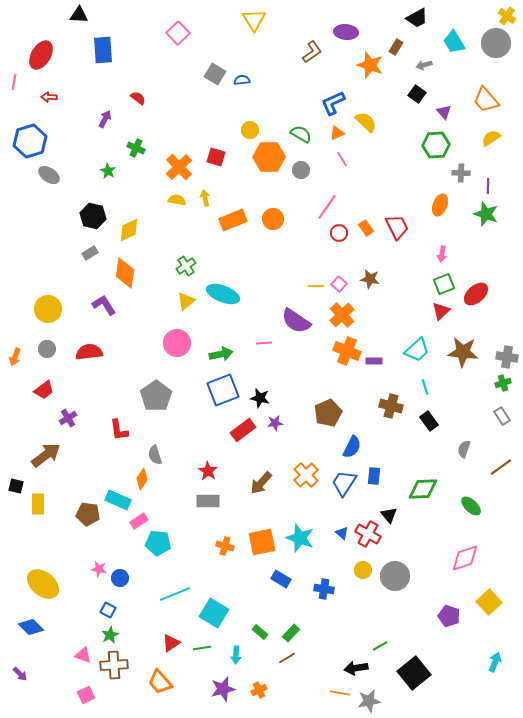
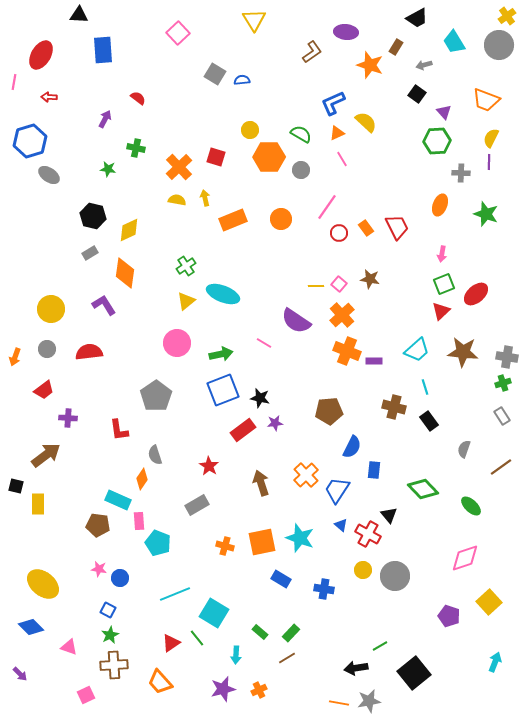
yellow cross at (507, 16): rotated 18 degrees clockwise
gray circle at (496, 43): moved 3 px right, 2 px down
orange trapezoid at (486, 100): rotated 28 degrees counterclockwise
yellow semicircle at (491, 138): rotated 30 degrees counterclockwise
green hexagon at (436, 145): moved 1 px right, 4 px up
green cross at (136, 148): rotated 12 degrees counterclockwise
green star at (108, 171): moved 2 px up; rotated 21 degrees counterclockwise
purple line at (488, 186): moved 1 px right, 24 px up
orange circle at (273, 219): moved 8 px right
yellow circle at (48, 309): moved 3 px right
pink line at (264, 343): rotated 35 degrees clockwise
brown cross at (391, 406): moved 3 px right, 1 px down
brown pentagon at (328, 413): moved 1 px right, 2 px up; rotated 20 degrees clockwise
purple cross at (68, 418): rotated 36 degrees clockwise
red star at (208, 471): moved 1 px right, 5 px up
blue rectangle at (374, 476): moved 6 px up
brown arrow at (261, 483): rotated 120 degrees clockwise
blue trapezoid at (344, 483): moved 7 px left, 7 px down
green diamond at (423, 489): rotated 48 degrees clockwise
gray rectangle at (208, 501): moved 11 px left, 4 px down; rotated 30 degrees counterclockwise
brown pentagon at (88, 514): moved 10 px right, 11 px down
pink rectangle at (139, 521): rotated 60 degrees counterclockwise
blue triangle at (342, 533): moved 1 px left, 8 px up
cyan pentagon at (158, 543): rotated 15 degrees clockwise
green line at (202, 648): moved 5 px left, 10 px up; rotated 60 degrees clockwise
pink triangle at (83, 655): moved 14 px left, 8 px up
orange line at (340, 693): moved 1 px left, 10 px down
